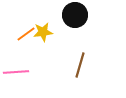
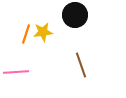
orange line: rotated 36 degrees counterclockwise
brown line: moved 1 px right; rotated 35 degrees counterclockwise
